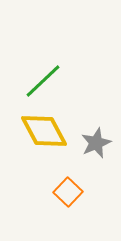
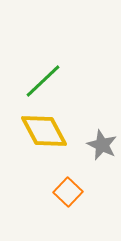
gray star: moved 6 px right, 2 px down; rotated 24 degrees counterclockwise
